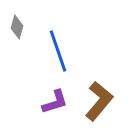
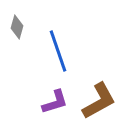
brown L-shape: rotated 21 degrees clockwise
